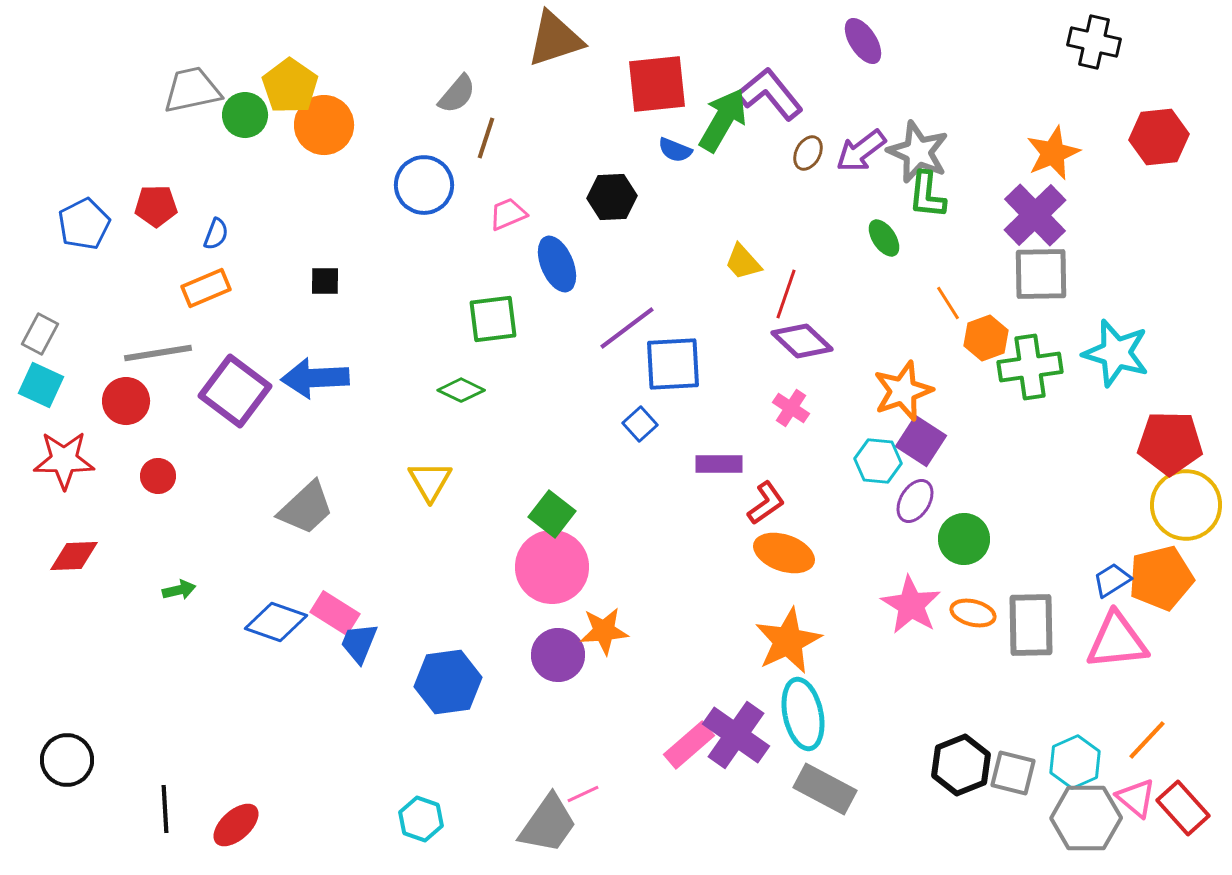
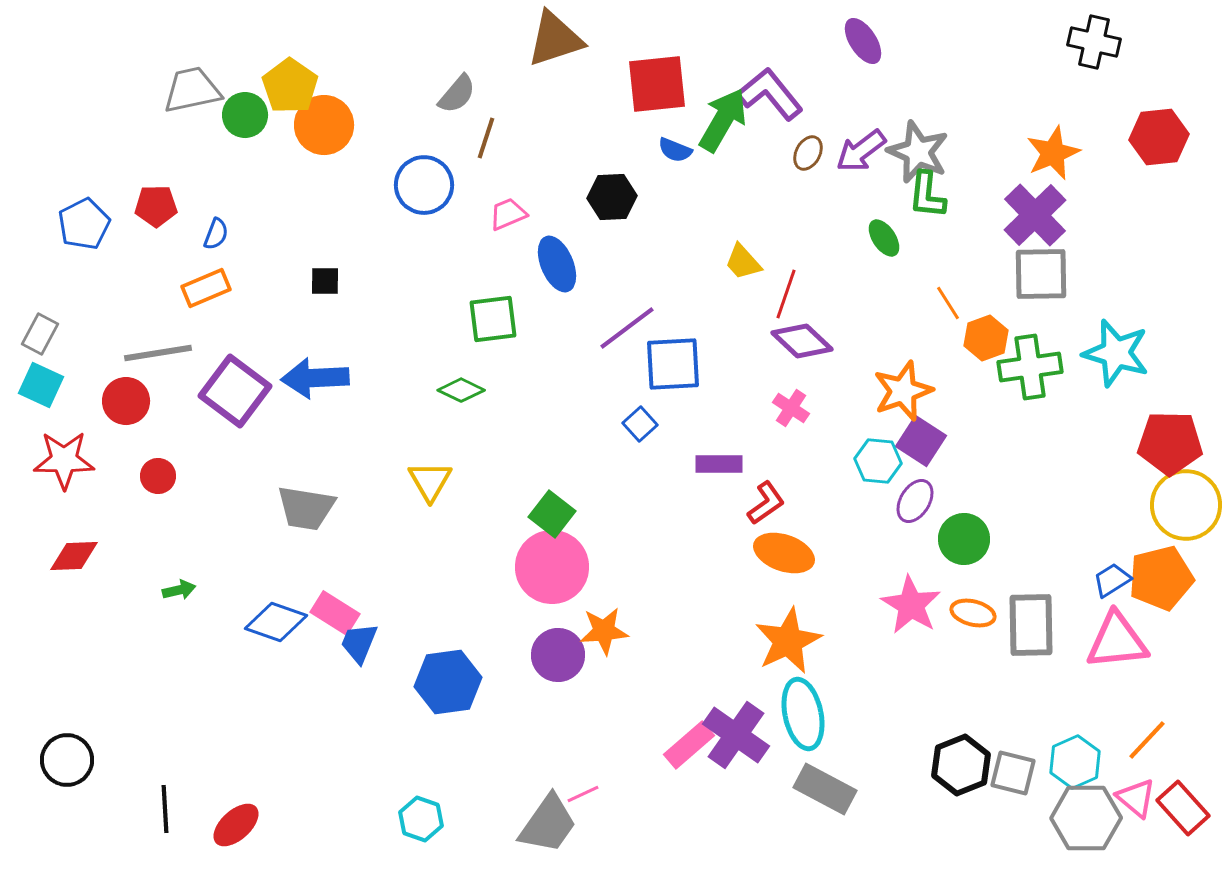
gray trapezoid at (306, 508): rotated 52 degrees clockwise
